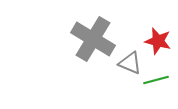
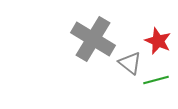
red star: rotated 8 degrees clockwise
gray triangle: rotated 15 degrees clockwise
